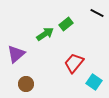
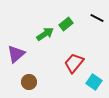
black line: moved 5 px down
brown circle: moved 3 px right, 2 px up
